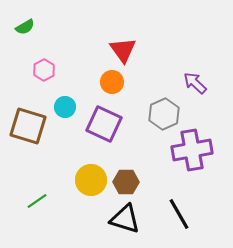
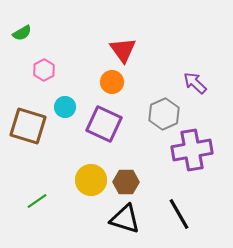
green semicircle: moved 3 px left, 6 px down
